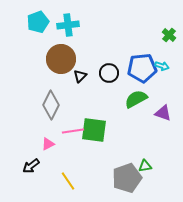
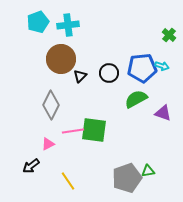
green triangle: moved 3 px right, 5 px down
